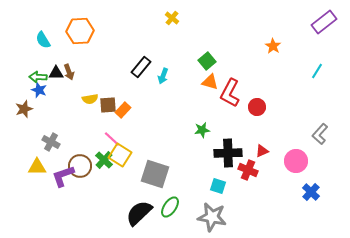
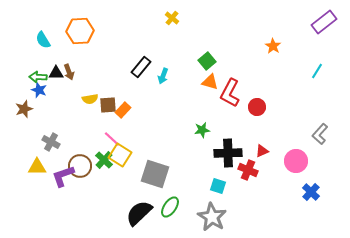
gray star: rotated 20 degrees clockwise
